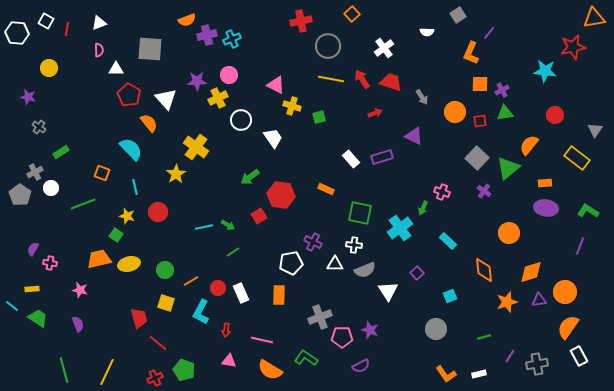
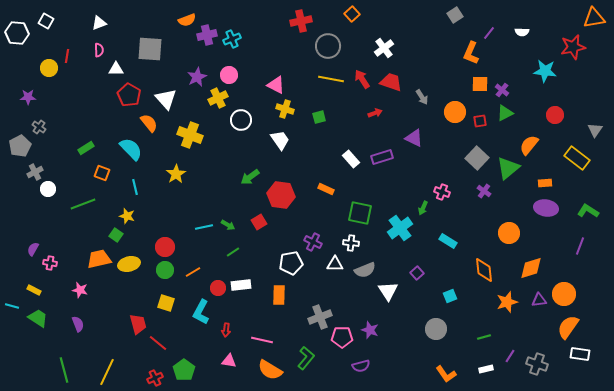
gray square at (458, 15): moved 3 px left
red line at (67, 29): moved 27 px down
white semicircle at (427, 32): moved 95 px right
purple star at (197, 81): moved 4 px up; rotated 24 degrees counterclockwise
purple cross at (502, 90): rotated 24 degrees counterclockwise
purple star at (28, 97): rotated 14 degrees counterclockwise
yellow cross at (292, 106): moved 7 px left, 3 px down
green triangle at (505, 113): rotated 18 degrees counterclockwise
purple triangle at (414, 136): moved 2 px down
white trapezoid at (273, 138): moved 7 px right, 2 px down
yellow cross at (196, 147): moved 6 px left, 12 px up; rotated 15 degrees counterclockwise
green rectangle at (61, 152): moved 25 px right, 4 px up
white circle at (51, 188): moved 3 px left, 1 px down
gray pentagon at (20, 195): moved 49 px up; rotated 10 degrees clockwise
red circle at (158, 212): moved 7 px right, 35 px down
red square at (259, 216): moved 6 px down
cyan rectangle at (448, 241): rotated 12 degrees counterclockwise
white cross at (354, 245): moved 3 px left, 2 px up
orange diamond at (531, 272): moved 4 px up
orange line at (191, 281): moved 2 px right, 9 px up
yellow rectangle at (32, 289): moved 2 px right, 1 px down; rotated 32 degrees clockwise
orange circle at (565, 292): moved 1 px left, 2 px down
white rectangle at (241, 293): moved 8 px up; rotated 72 degrees counterclockwise
cyan line at (12, 306): rotated 24 degrees counterclockwise
red trapezoid at (139, 318): moved 1 px left, 6 px down
white rectangle at (579, 356): moved 1 px right, 2 px up; rotated 54 degrees counterclockwise
green L-shape at (306, 358): rotated 95 degrees clockwise
gray cross at (537, 364): rotated 30 degrees clockwise
purple semicircle at (361, 366): rotated 12 degrees clockwise
green pentagon at (184, 370): rotated 15 degrees clockwise
white rectangle at (479, 374): moved 7 px right, 5 px up
